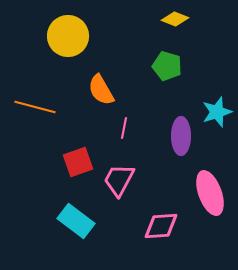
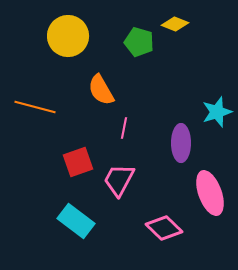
yellow diamond: moved 5 px down
green pentagon: moved 28 px left, 24 px up
purple ellipse: moved 7 px down
pink diamond: moved 3 px right, 2 px down; rotated 48 degrees clockwise
